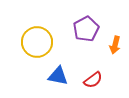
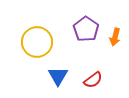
purple pentagon: rotated 10 degrees counterclockwise
orange arrow: moved 8 px up
blue triangle: rotated 50 degrees clockwise
